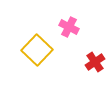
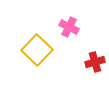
red cross: rotated 18 degrees clockwise
